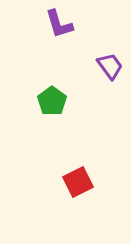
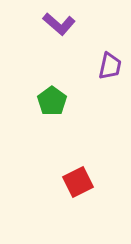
purple L-shape: rotated 32 degrees counterclockwise
purple trapezoid: rotated 48 degrees clockwise
